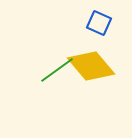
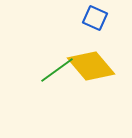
blue square: moved 4 px left, 5 px up
